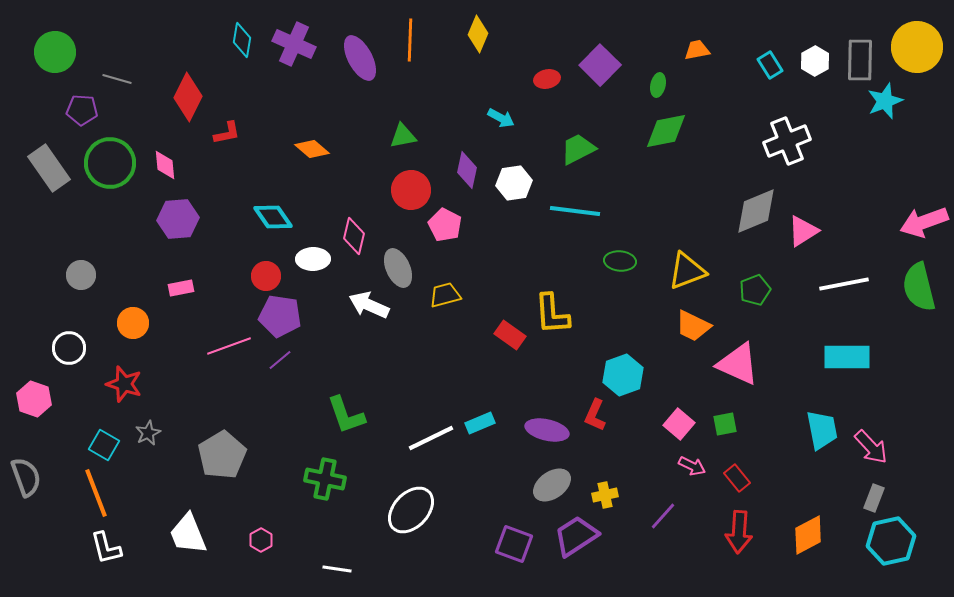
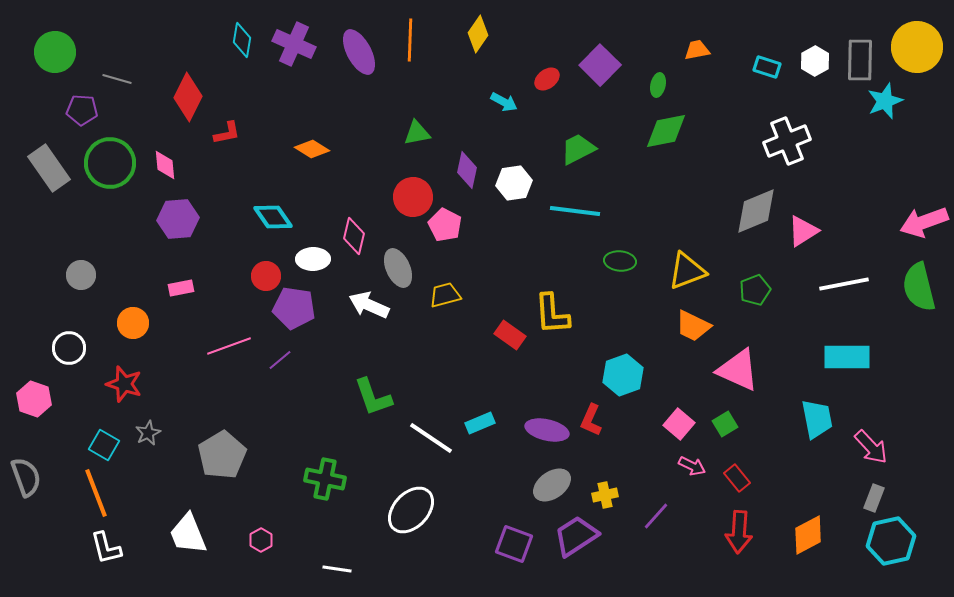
yellow diamond at (478, 34): rotated 12 degrees clockwise
purple ellipse at (360, 58): moved 1 px left, 6 px up
cyan rectangle at (770, 65): moved 3 px left, 2 px down; rotated 40 degrees counterclockwise
red ellipse at (547, 79): rotated 25 degrees counterclockwise
cyan arrow at (501, 118): moved 3 px right, 16 px up
green triangle at (403, 136): moved 14 px right, 3 px up
orange diamond at (312, 149): rotated 8 degrees counterclockwise
red circle at (411, 190): moved 2 px right, 7 px down
purple pentagon at (280, 316): moved 14 px right, 8 px up
pink triangle at (738, 364): moved 6 px down
green L-shape at (346, 415): moved 27 px right, 18 px up
red L-shape at (595, 415): moved 4 px left, 5 px down
green square at (725, 424): rotated 20 degrees counterclockwise
cyan trapezoid at (822, 430): moved 5 px left, 11 px up
white line at (431, 438): rotated 60 degrees clockwise
purple line at (663, 516): moved 7 px left
